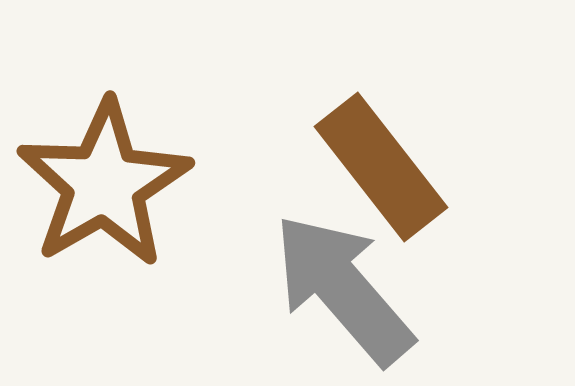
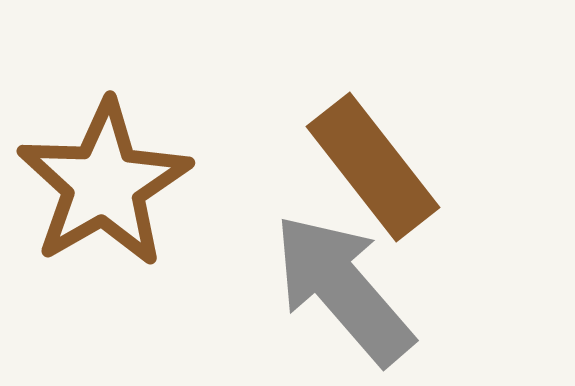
brown rectangle: moved 8 px left
